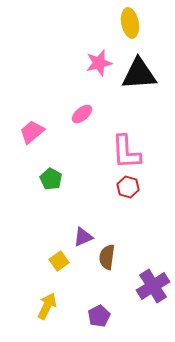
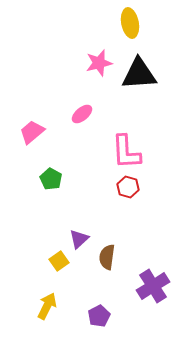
purple triangle: moved 4 px left, 2 px down; rotated 20 degrees counterclockwise
